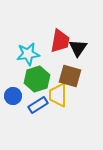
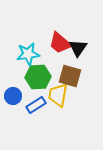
red trapezoid: moved 2 px down; rotated 120 degrees clockwise
green hexagon: moved 1 px right, 2 px up; rotated 15 degrees clockwise
yellow trapezoid: rotated 10 degrees clockwise
blue rectangle: moved 2 px left
